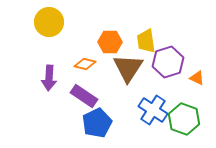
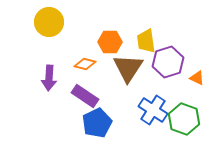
purple rectangle: moved 1 px right
